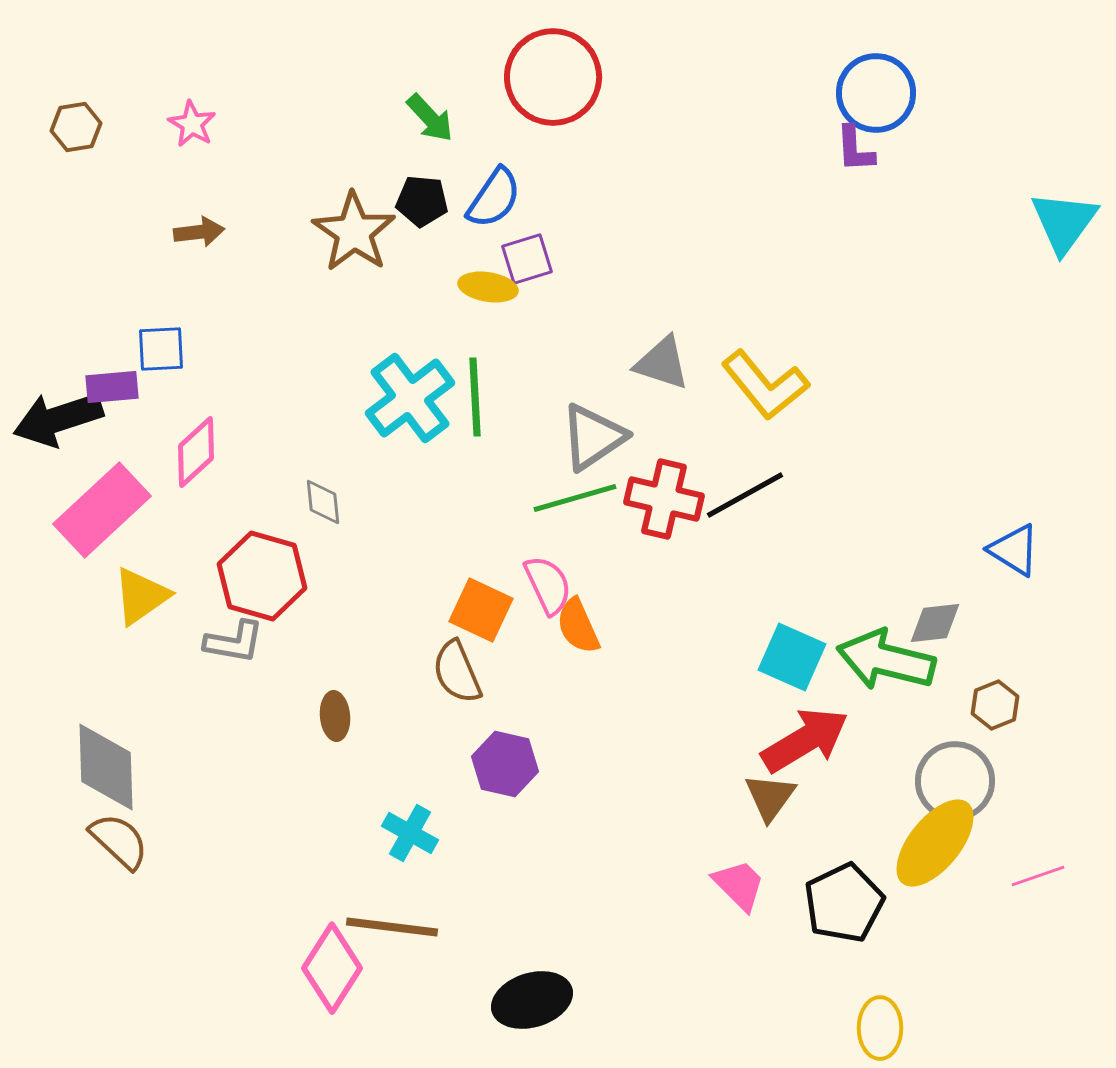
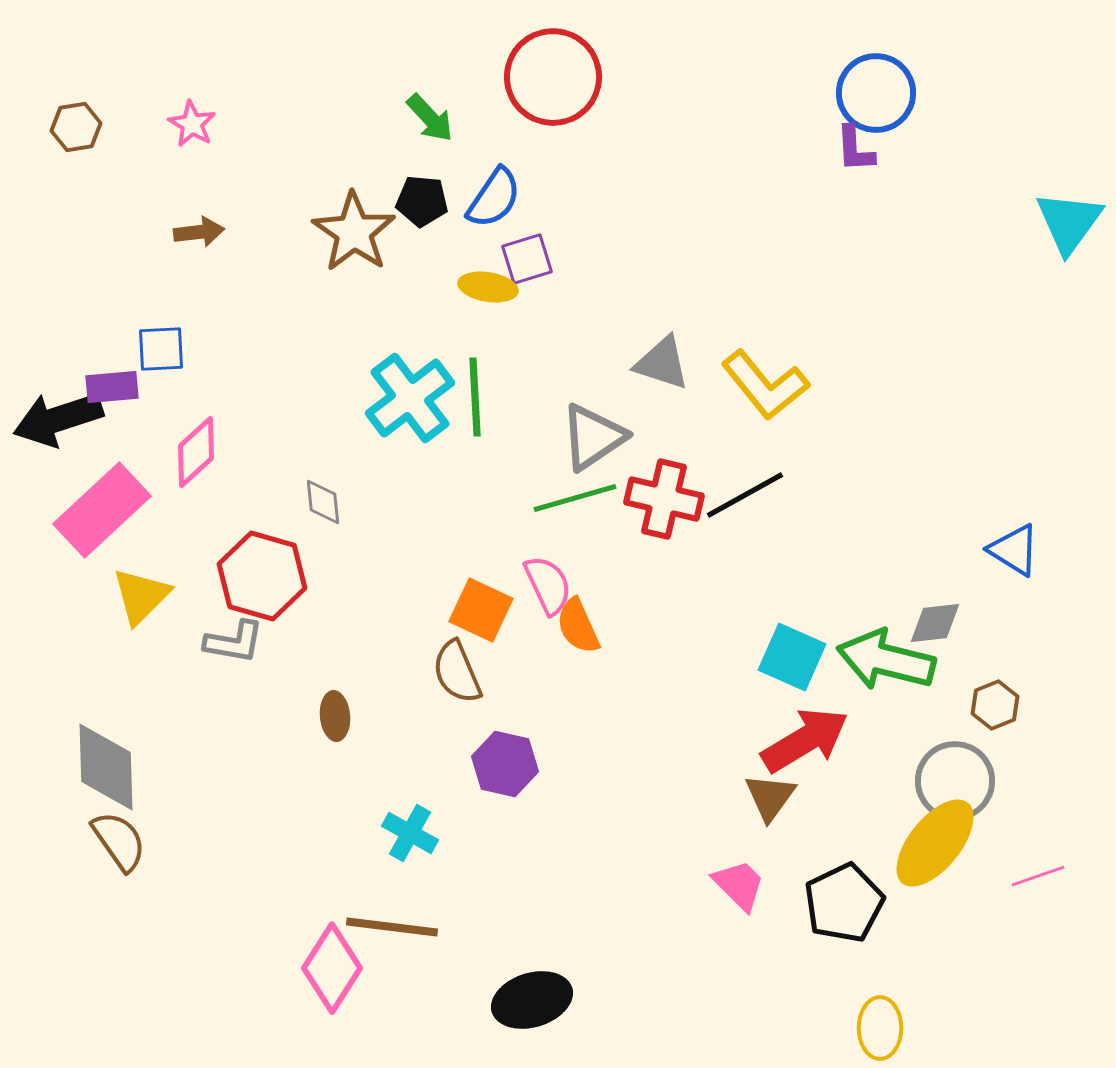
cyan triangle at (1064, 222): moved 5 px right
yellow triangle at (141, 596): rotated 10 degrees counterclockwise
brown semicircle at (119, 841): rotated 12 degrees clockwise
